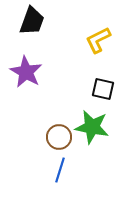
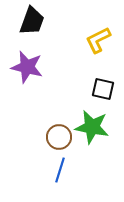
purple star: moved 1 px right, 5 px up; rotated 16 degrees counterclockwise
